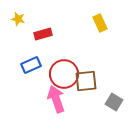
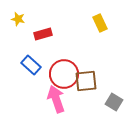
blue rectangle: rotated 66 degrees clockwise
